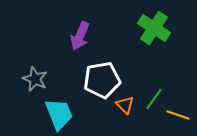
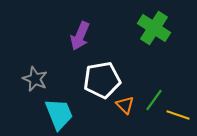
green line: moved 1 px down
